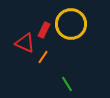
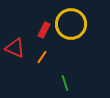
red triangle: moved 10 px left, 5 px down
orange line: moved 1 px left
green line: moved 2 px left, 1 px up; rotated 14 degrees clockwise
